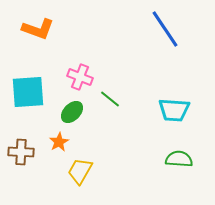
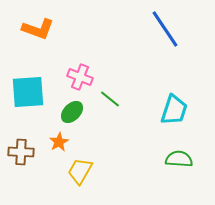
cyan trapezoid: rotated 76 degrees counterclockwise
